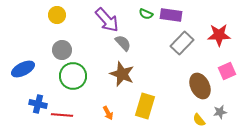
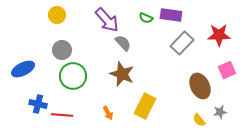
green semicircle: moved 4 px down
pink square: moved 1 px up
yellow rectangle: rotated 10 degrees clockwise
